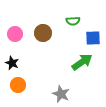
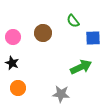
green semicircle: rotated 56 degrees clockwise
pink circle: moved 2 px left, 3 px down
green arrow: moved 1 px left, 5 px down; rotated 10 degrees clockwise
orange circle: moved 3 px down
gray star: rotated 18 degrees counterclockwise
